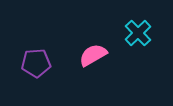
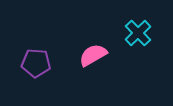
purple pentagon: rotated 8 degrees clockwise
